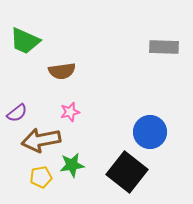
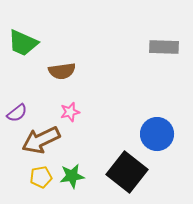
green trapezoid: moved 2 px left, 2 px down
blue circle: moved 7 px right, 2 px down
brown arrow: rotated 15 degrees counterclockwise
green star: moved 11 px down
